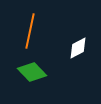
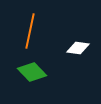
white diamond: rotated 35 degrees clockwise
